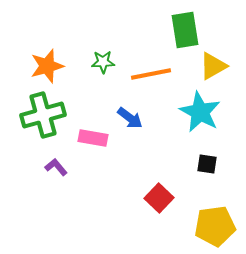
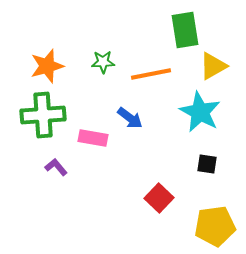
green cross: rotated 12 degrees clockwise
